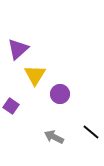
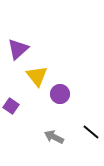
yellow triangle: moved 2 px right, 1 px down; rotated 10 degrees counterclockwise
